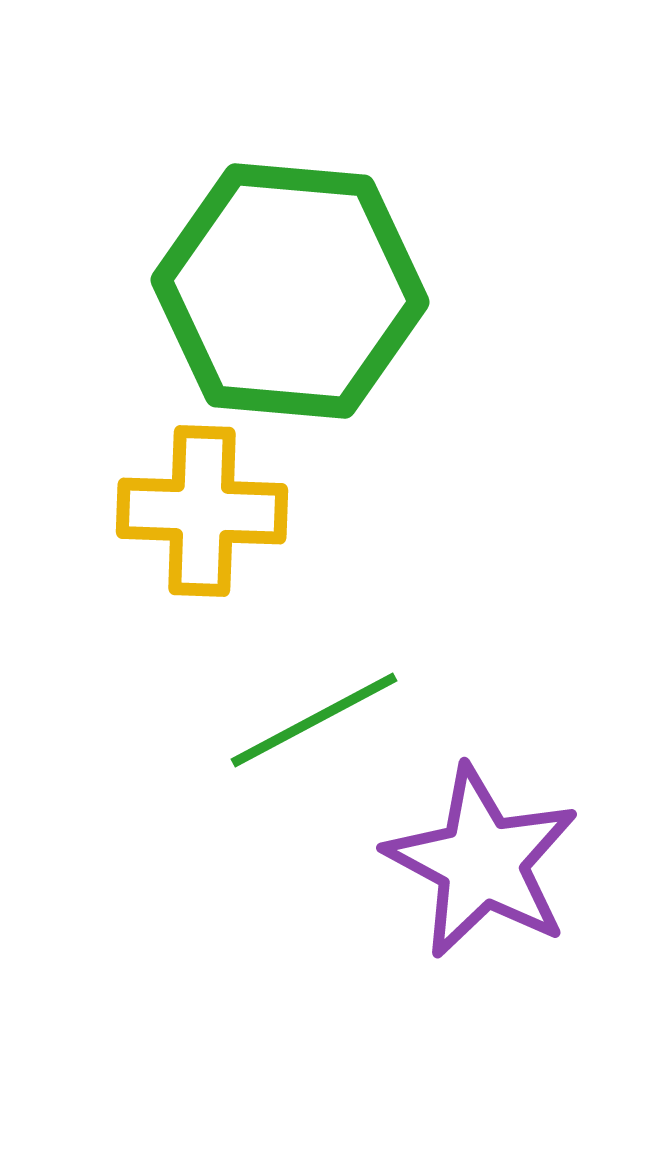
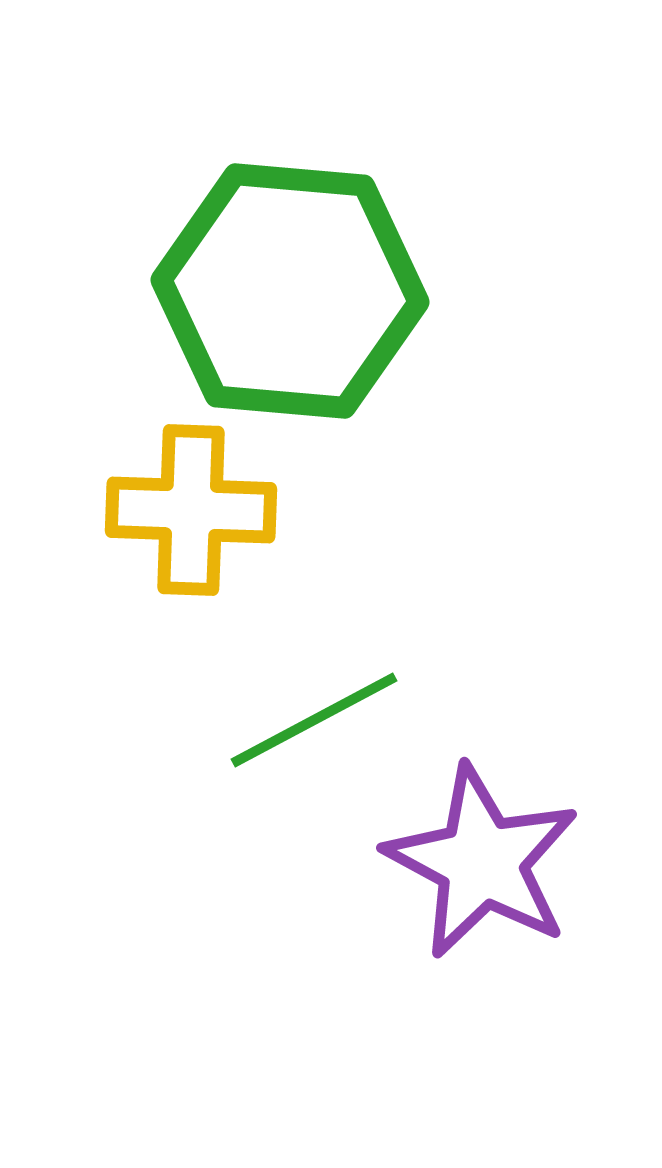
yellow cross: moved 11 px left, 1 px up
